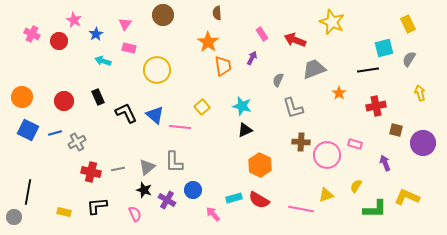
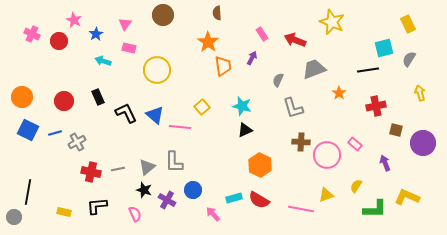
pink rectangle at (355, 144): rotated 24 degrees clockwise
